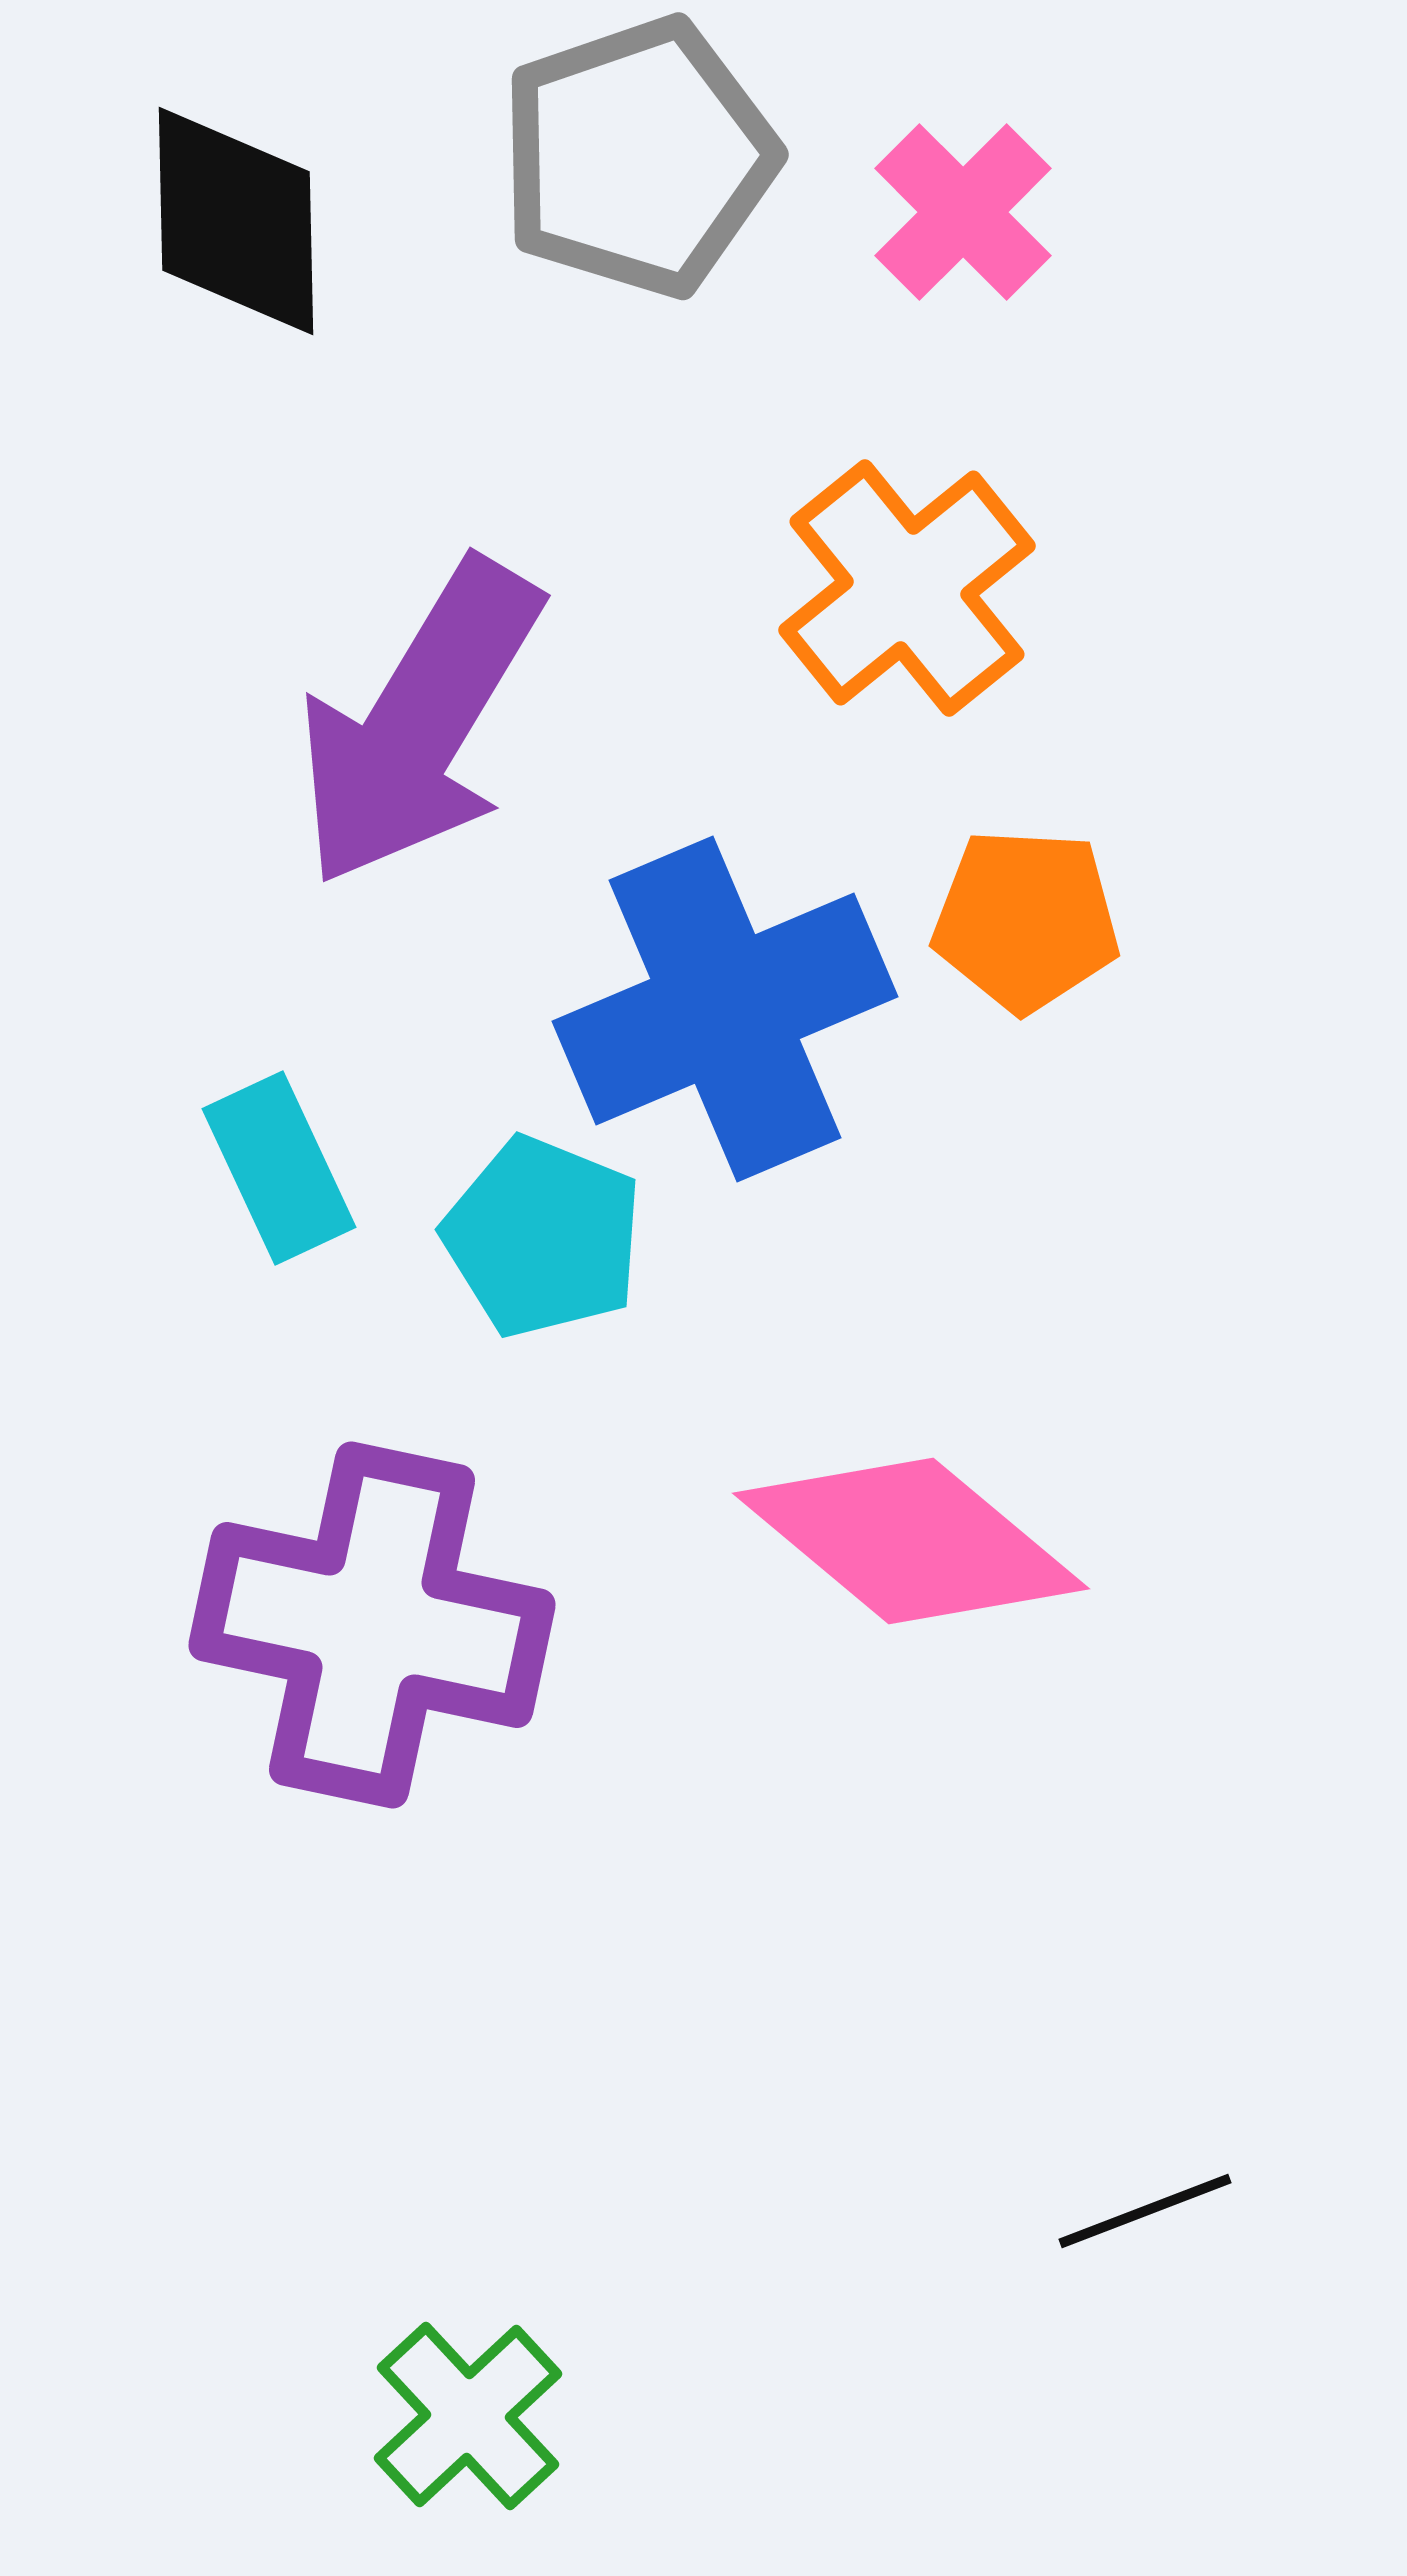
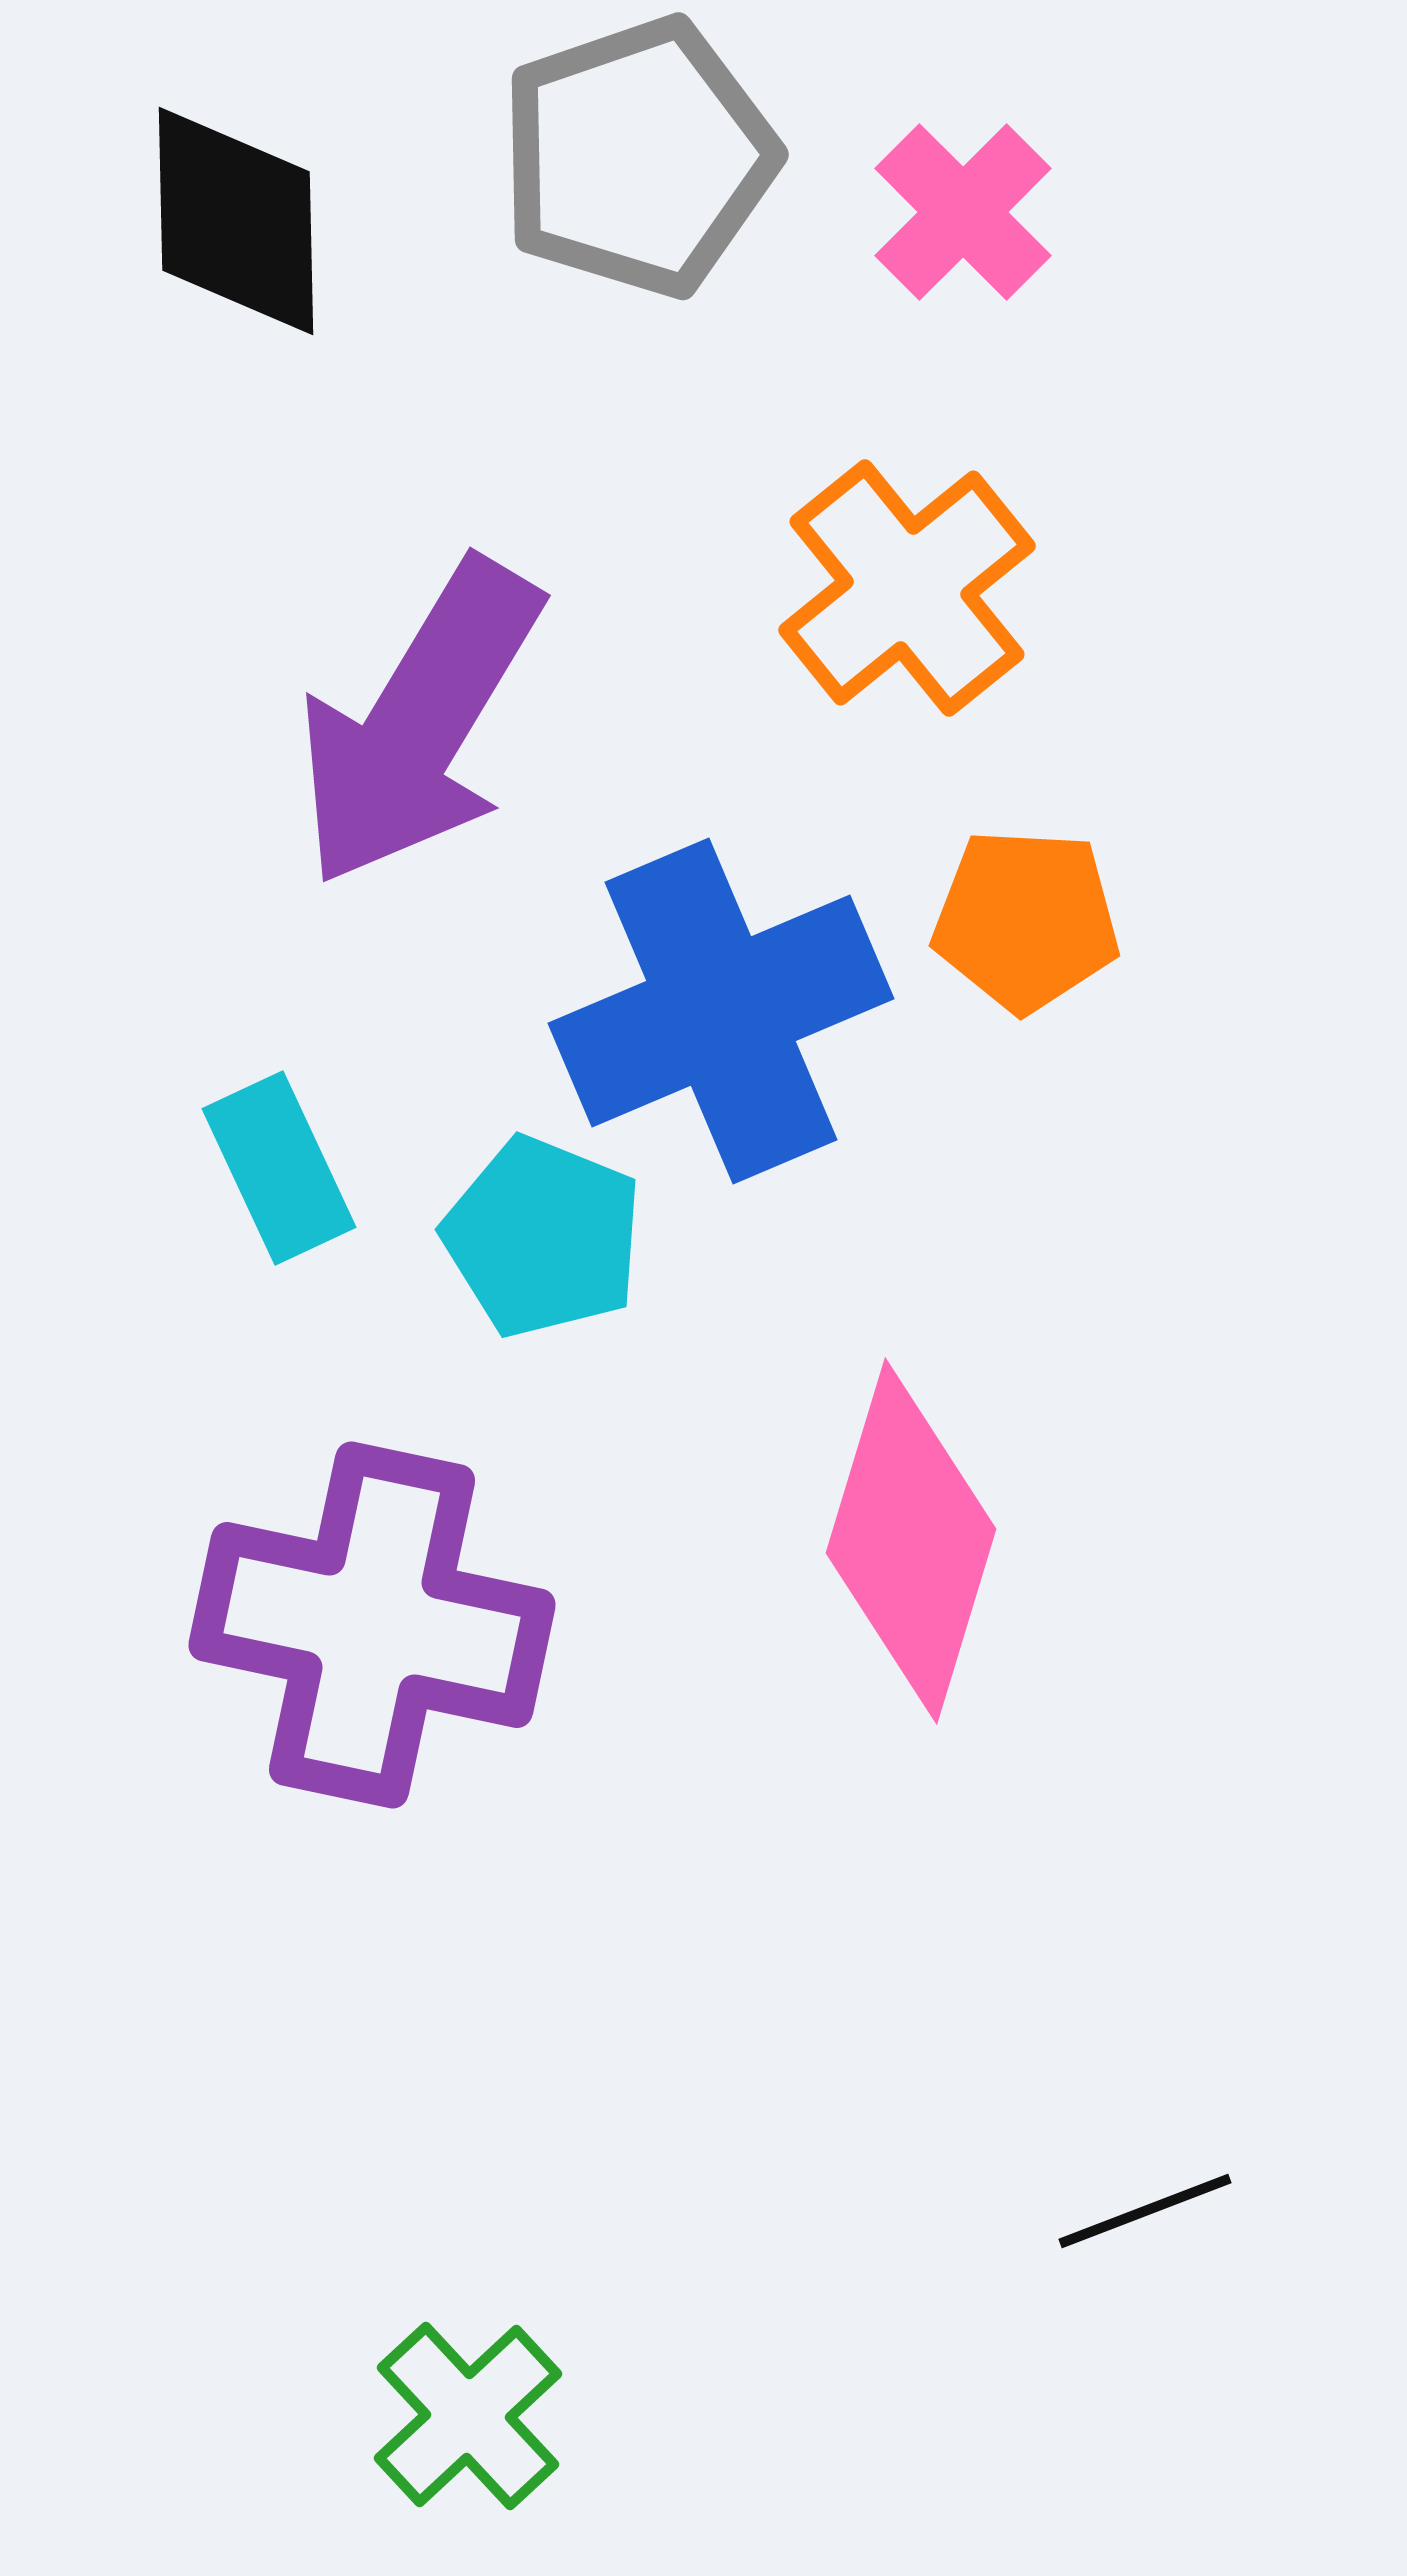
blue cross: moved 4 px left, 2 px down
pink diamond: rotated 67 degrees clockwise
